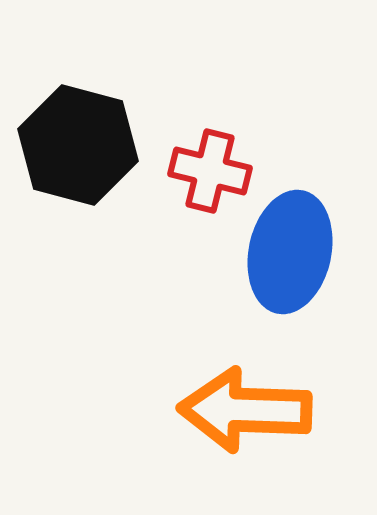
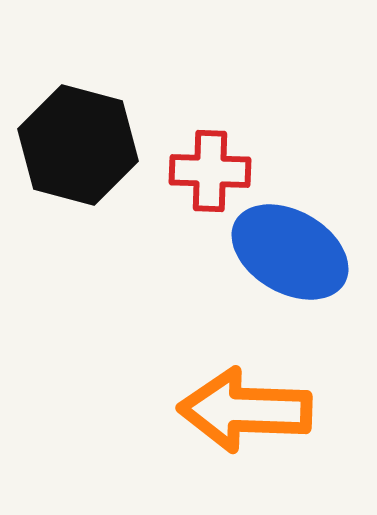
red cross: rotated 12 degrees counterclockwise
blue ellipse: rotated 72 degrees counterclockwise
